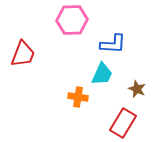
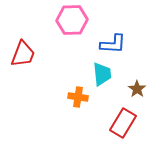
cyan trapezoid: rotated 30 degrees counterclockwise
brown star: rotated 12 degrees clockwise
